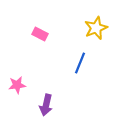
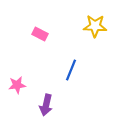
yellow star: moved 1 px left, 2 px up; rotated 25 degrees clockwise
blue line: moved 9 px left, 7 px down
